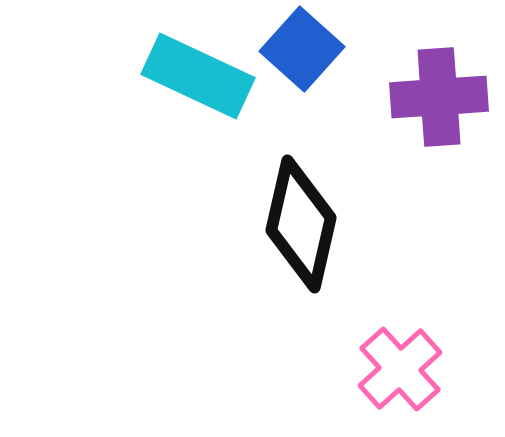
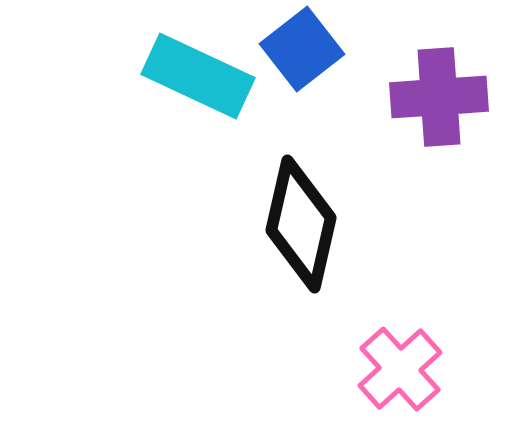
blue square: rotated 10 degrees clockwise
